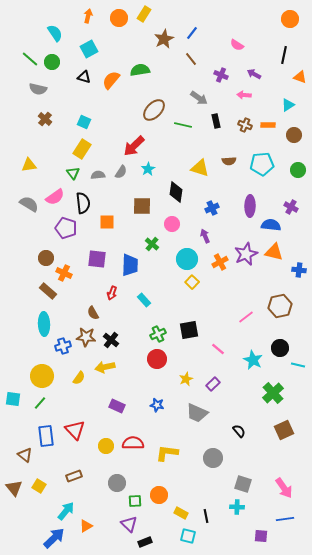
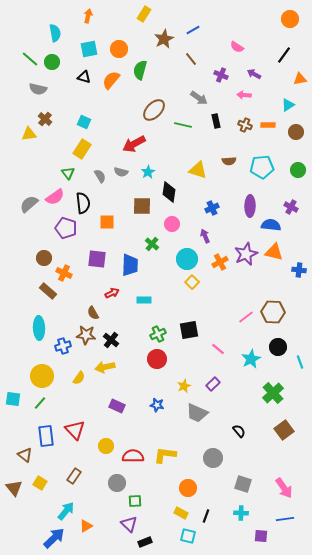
orange circle at (119, 18): moved 31 px down
cyan semicircle at (55, 33): rotated 24 degrees clockwise
blue line at (192, 33): moved 1 px right, 3 px up; rotated 24 degrees clockwise
pink semicircle at (237, 45): moved 2 px down
cyan square at (89, 49): rotated 18 degrees clockwise
black line at (284, 55): rotated 24 degrees clockwise
green semicircle at (140, 70): rotated 66 degrees counterclockwise
orange triangle at (300, 77): moved 2 px down; rotated 32 degrees counterclockwise
brown circle at (294, 135): moved 2 px right, 3 px up
red arrow at (134, 146): moved 2 px up; rotated 15 degrees clockwise
cyan pentagon at (262, 164): moved 3 px down
yellow triangle at (29, 165): moved 31 px up
yellow triangle at (200, 168): moved 2 px left, 2 px down
cyan star at (148, 169): moved 3 px down
gray semicircle at (121, 172): rotated 72 degrees clockwise
green triangle at (73, 173): moved 5 px left
gray semicircle at (98, 175): moved 2 px right, 1 px down; rotated 64 degrees clockwise
black diamond at (176, 192): moved 7 px left
gray semicircle at (29, 204): rotated 72 degrees counterclockwise
brown circle at (46, 258): moved 2 px left
red arrow at (112, 293): rotated 136 degrees counterclockwise
cyan rectangle at (144, 300): rotated 48 degrees counterclockwise
brown hexagon at (280, 306): moved 7 px left, 6 px down; rotated 15 degrees clockwise
cyan ellipse at (44, 324): moved 5 px left, 4 px down
brown star at (86, 337): moved 2 px up
black circle at (280, 348): moved 2 px left, 1 px up
cyan star at (253, 360): moved 2 px left, 1 px up; rotated 18 degrees clockwise
cyan line at (298, 365): moved 2 px right, 3 px up; rotated 56 degrees clockwise
yellow star at (186, 379): moved 2 px left, 7 px down
brown square at (284, 430): rotated 12 degrees counterclockwise
red semicircle at (133, 443): moved 13 px down
yellow L-shape at (167, 453): moved 2 px left, 2 px down
brown rectangle at (74, 476): rotated 35 degrees counterclockwise
yellow square at (39, 486): moved 1 px right, 3 px up
orange circle at (159, 495): moved 29 px right, 7 px up
cyan cross at (237, 507): moved 4 px right, 6 px down
black line at (206, 516): rotated 32 degrees clockwise
